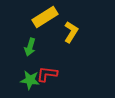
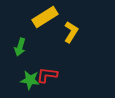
green arrow: moved 10 px left
red L-shape: moved 1 px down
